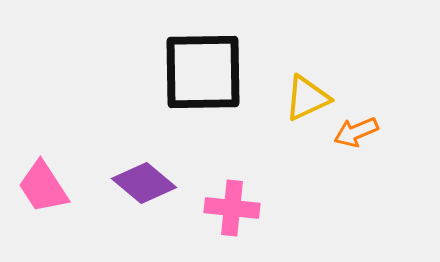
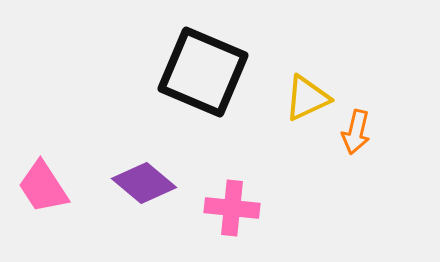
black square: rotated 24 degrees clockwise
orange arrow: rotated 54 degrees counterclockwise
